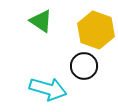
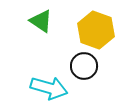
cyan arrow: moved 1 px right, 1 px up
